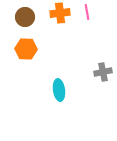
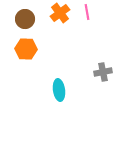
orange cross: rotated 30 degrees counterclockwise
brown circle: moved 2 px down
